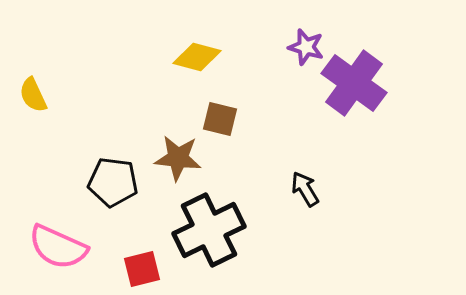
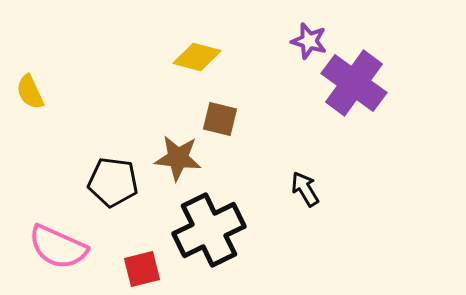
purple star: moved 3 px right, 6 px up
yellow semicircle: moved 3 px left, 3 px up
